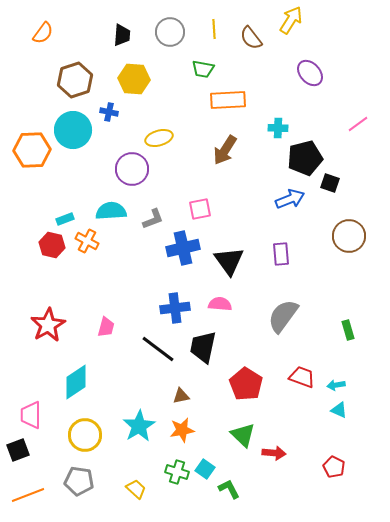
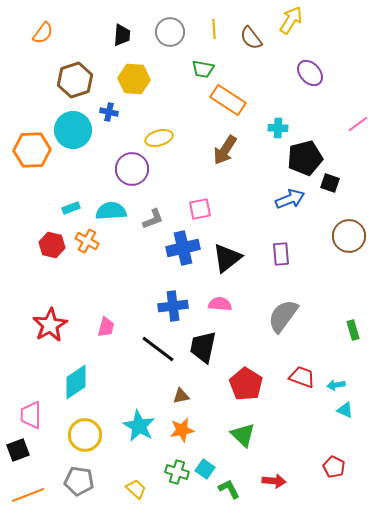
orange rectangle at (228, 100): rotated 36 degrees clockwise
cyan rectangle at (65, 219): moved 6 px right, 11 px up
black triangle at (229, 261): moved 2 px left, 3 px up; rotated 28 degrees clockwise
blue cross at (175, 308): moved 2 px left, 2 px up
red star at (48, 325): moved 2 px right
green rectangle at (348, 330): moved 5 px right
cyan triangle at (339, 410): moved 6 px right
cyan star at (139, 426): rotated 12 degrees counterclockwise
red arrow at (274, 453): moved 28 px down
